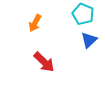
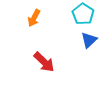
cyan pentagon: rotated 10 degrees clockwise
orange arrow: moved 1 px left, 5 px up
